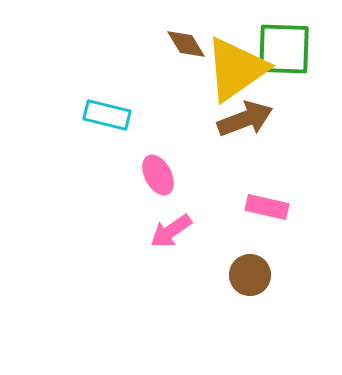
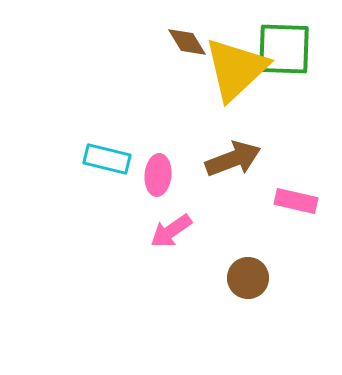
brown diamond: moved 1 px right, 2 px up
yellow triangle: rotated 8 degrees counterclockwise
cyan rectangle: moved 44 px down
brown arrow: moved 12 px left, 40 px down
pink ellipse: rotated 33 degrees clockwise
pink rectangle: moved 29 px right, 6 px up
brown circle: moved 2 px left, 3 px down
